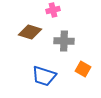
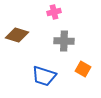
pink cross: moved 1 px right, 2 px down
brown diamond: moved 13 px left, 3 px down
